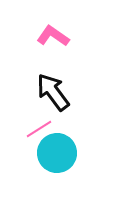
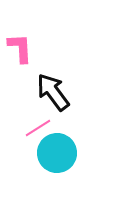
pink L-shape: moved 33 px left, 12 px down; rotated 52 degrees clockwise
pink line: moved 1 px left, 1 px up
